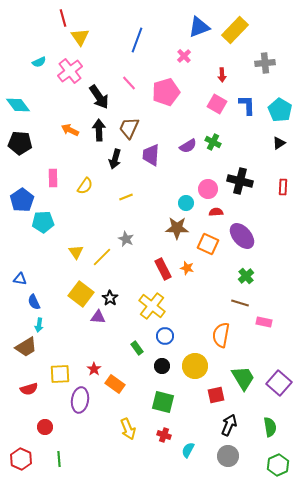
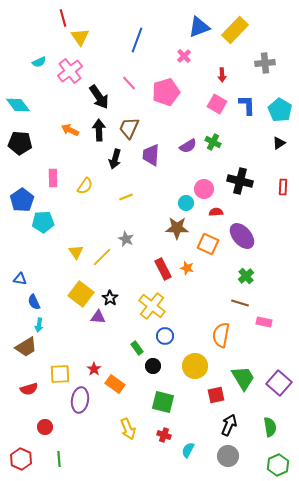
pink circle at (208, 189): moved 4 px left
black circle at (162, 366): moved 9 px left
